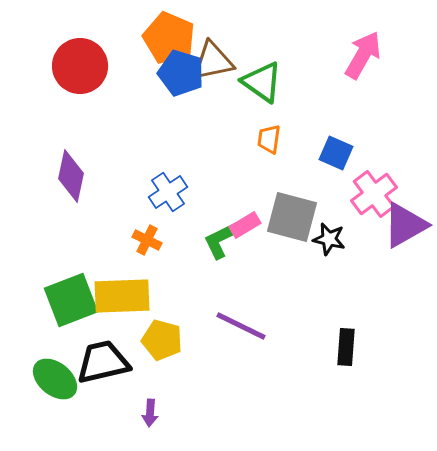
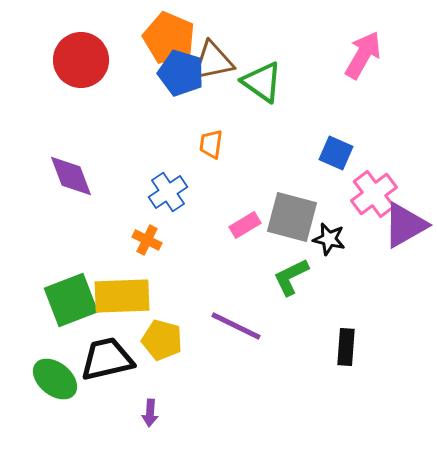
red circle: moved 1 px right, 6 px up
orange trapezoid: moved 58 px left, 5 px down
purple diamond: rotated 33 degrees counterclockwise
green L-shape: moved 70 px right, 37 px down
purple line: moved 5 px left
black trapezoid: moved 4 px right, 3 px up
